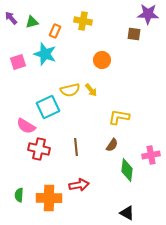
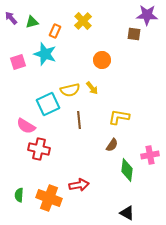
purple star: moved 1 px left, 1 px down
yellow cross: rotated 36 degrees clockwise
yellow arrow: moved 1 px right, 2 px up
cyan square: moved 3 px up
brown line: moved 3 px right, 27 px up
pink cross: moved 1 px left
orange cross: rotated 20 degrees clockwise
